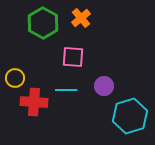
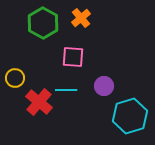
red cross: moved 5 px right; rotated 36 degrees clockwise
